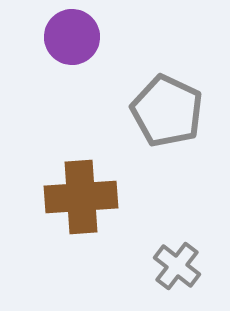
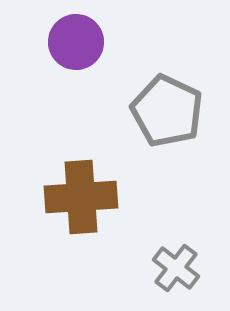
purple circle: moved 4 px right, 5 px down
gray cross: moved 1 px left, 2 px down
